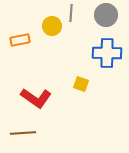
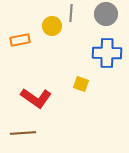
gray circle: moved 1 px up
